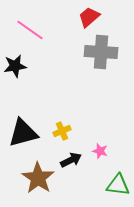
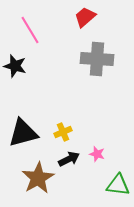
red trapezoid: moved 4 px left
pink line: rotated 24 degrees clockwise
gray cross: moved 4 px left, 7 px down
black star: rotated 25 degrees clockwise
yellow cross: moved 1 px right, 1 px down
pink star: moved 3 px left, 3 px down
black arrow: moved 2 px left, 1 px up
brown star: rotated 8 degrees clockwise
